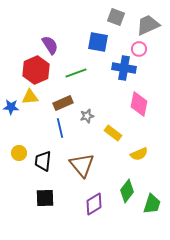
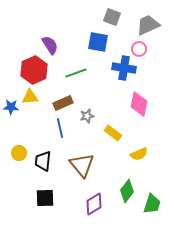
gray square: moved 4 px left
red hexagon: moved 2 px left
